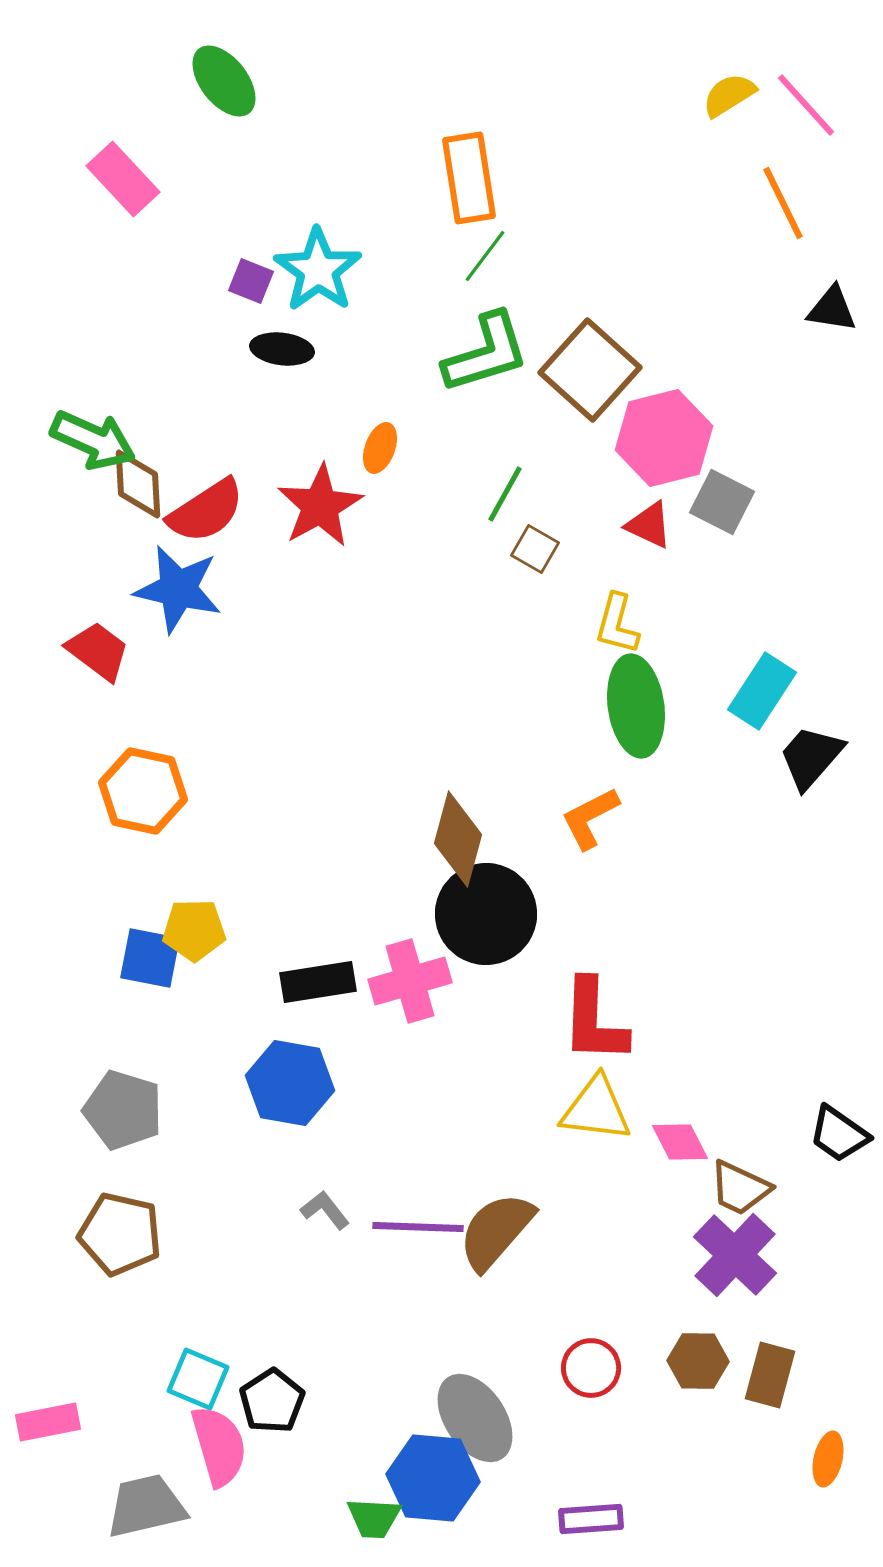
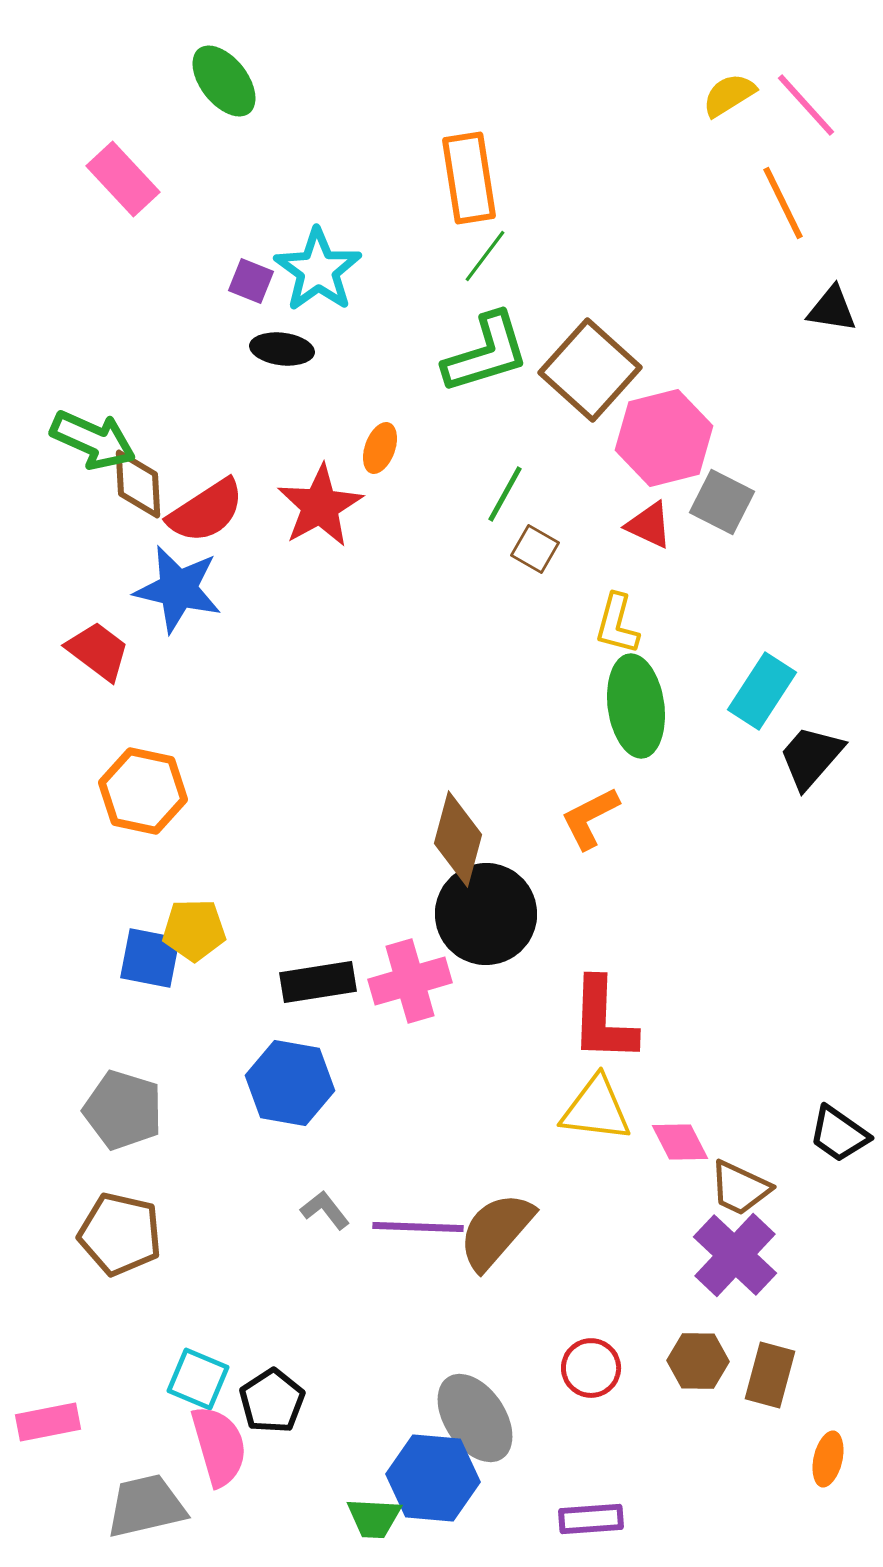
red L-shape at (594, 1021): moved 9 px right, 1 px up
